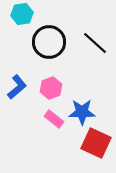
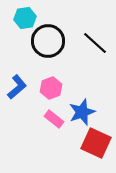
cyan hexagon: moved 3 px right, 4 px down
black circle: moved 1 px left, 1 px up
blue star: rotated 20 degrees counterclockwise
